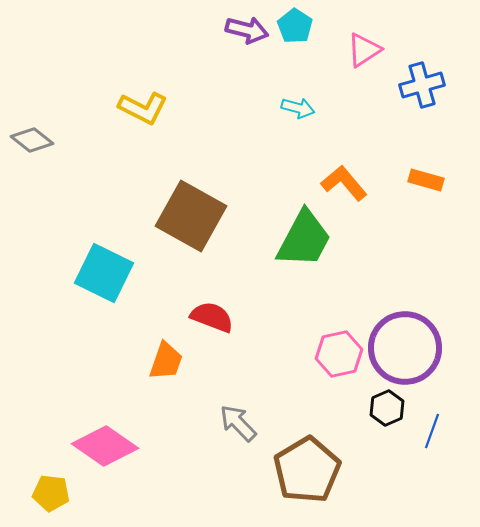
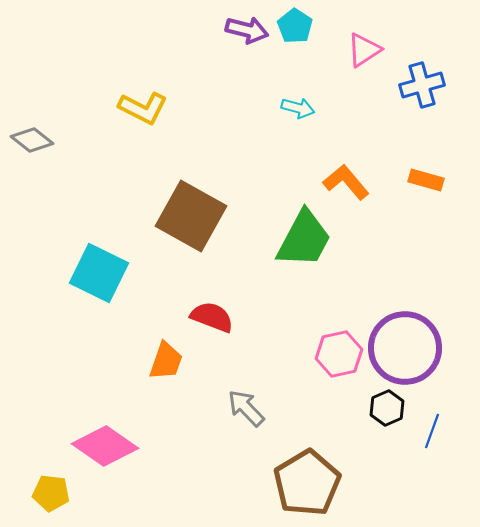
orange L-shape: moved 2 px right, 1 px up
cyan square: moved 5 px left
gray arrow: moved 8 px right, 15 px up
brown pentagon: moved 13 px down
